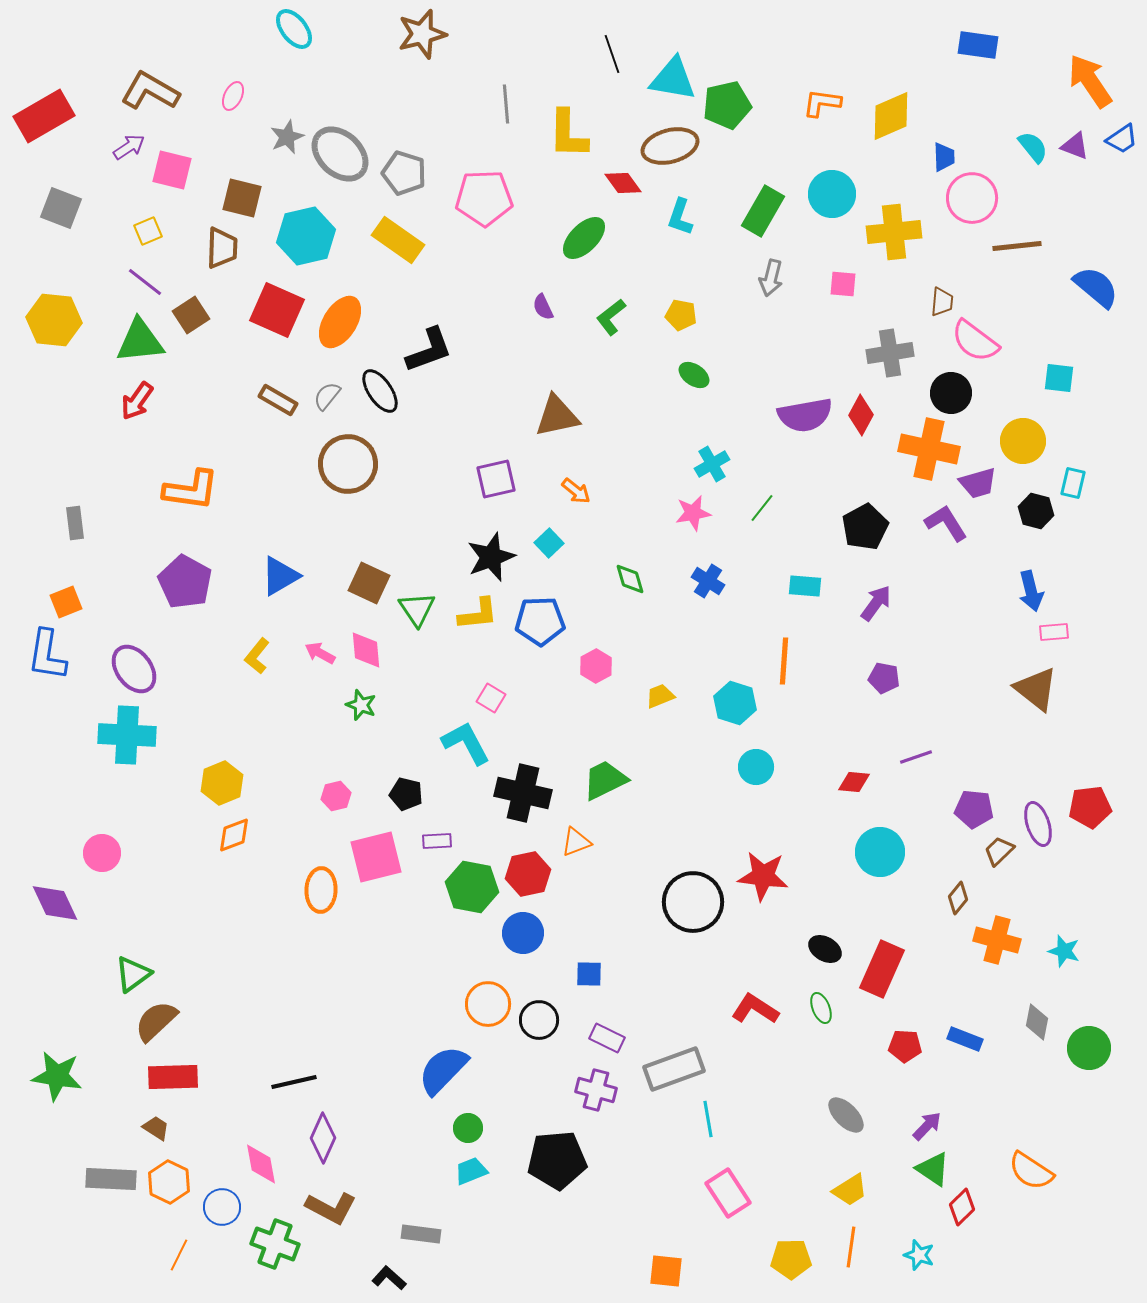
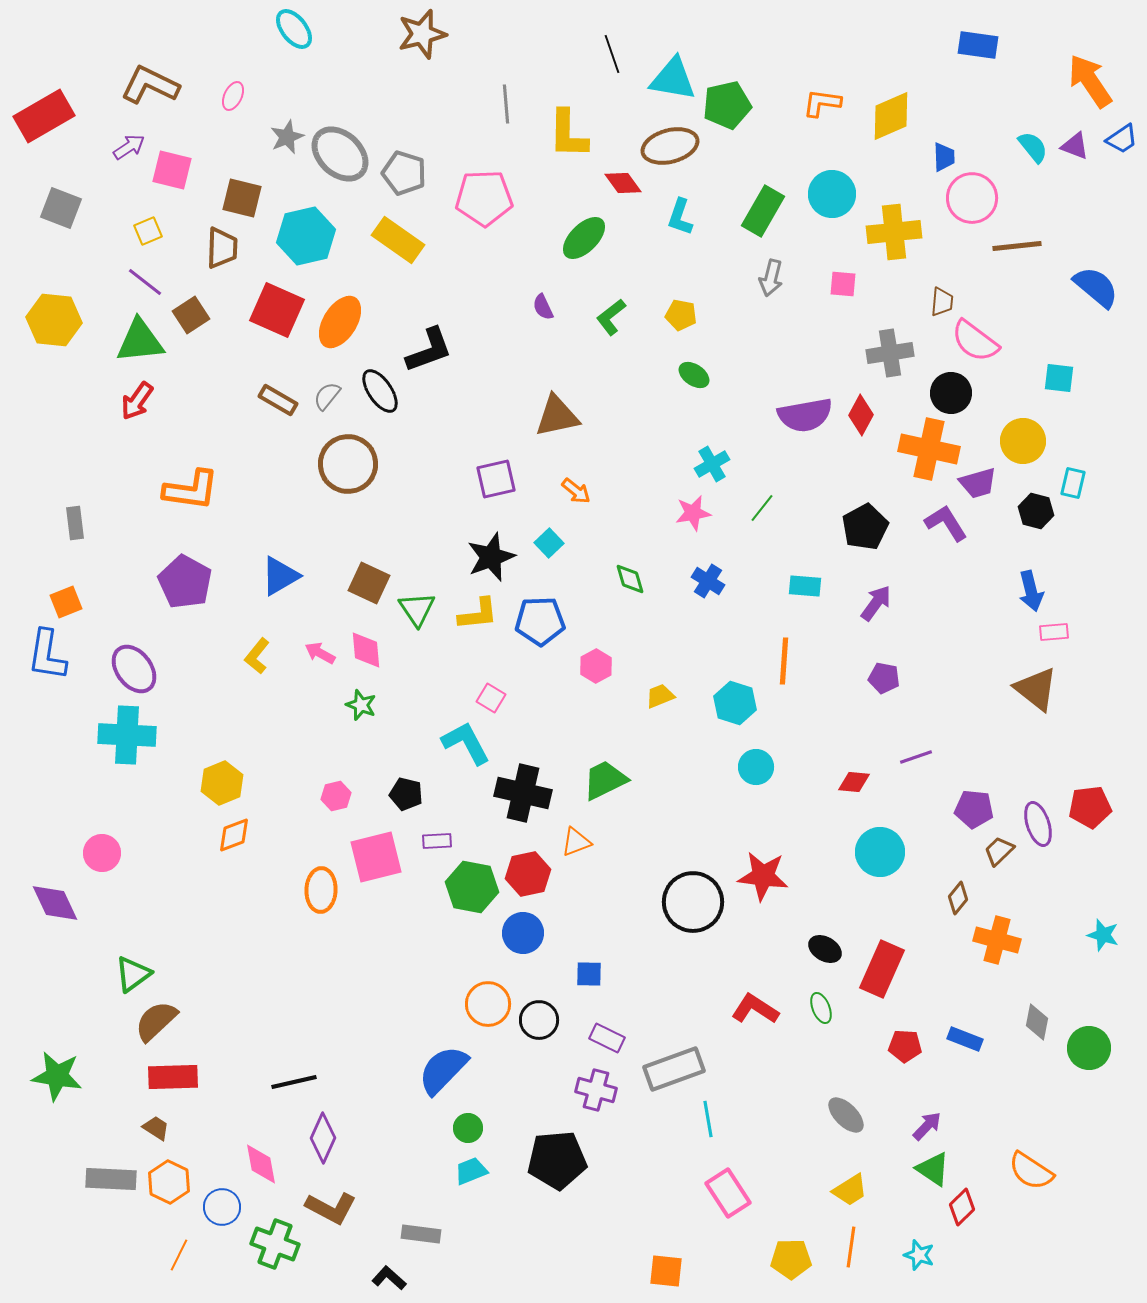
brown L-shape at (150, 91): moved 6 px up; rotated 4 degrees counterclockwise
cyan star at (1064, 951): moved 39 px right, 16 px up
